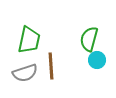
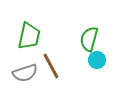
green trapezoid: moved 4 px up
brown line: rotated 24 degrees counterclockwise
